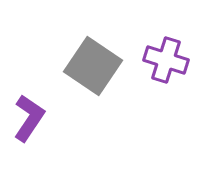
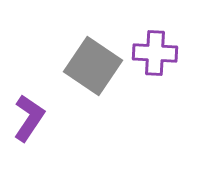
purple cross: moved 11 px left, 7 px up; rotated 15 degrees counterclockwise
